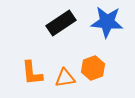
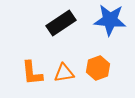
blue star: moved 3 px right, 2 px up
orange hexagon: moved 5 px right
orange triangle: moved 1 px left, 5 px up
